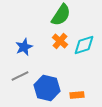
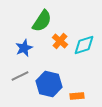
green semicircle: moved 19 px left, 6 px down
blue star: moved 1 px down
blue hexagon: moved 2 px right, 4 px up
orange rectangle: moved 1 px down
